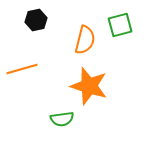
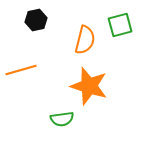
orange line: moved 1 px left, 1 px down
